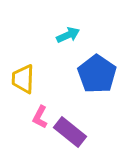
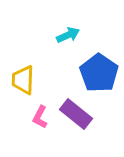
blue pentagon: moved 2 px right, 1 px up
yellow trapezoid: moved 1 px down
purple rectangle: moved 6 px right, 18 px up
